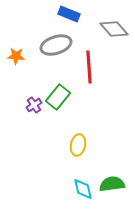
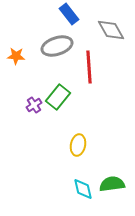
blue rectangle: rotated 30 degrees clockwise
gray diamond: moved 3 px left, 1 px down; rotated 12 degrees clockwise
gray ellipse: moved 1 px right, 1 px down
